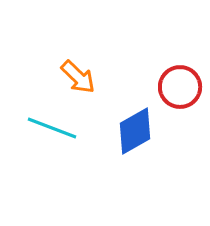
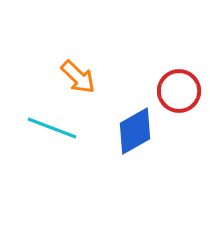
red circle: moved 1 px left, 4 px down
